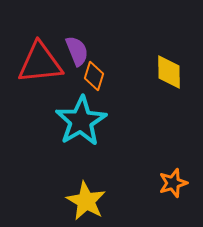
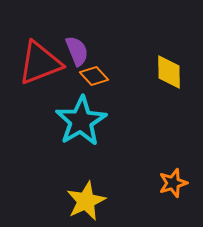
red triangle: rotated 15 degrees counterclockwise
orange diamond: rotated 60 degrees counterclockwise
yellow star: rotated 18 degrees clockwise
